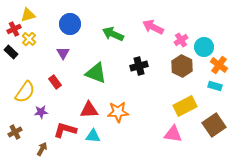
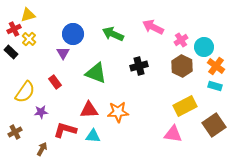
blue circle: moved 3 px right, 10 px down
orange cross: moved 3 px left, 1 px down
